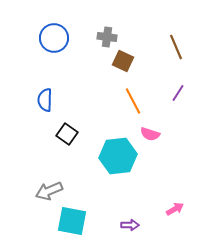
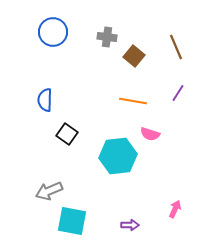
blue circle: moved 1 px left, 6 px up
brown square: moved 11 px right, 5 px up; rotated 15 degrees clockwise
orange line: rotated 52 degrees counterclockwise
pink arrow: rotated 36 degrees counterclockwise
